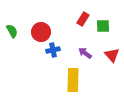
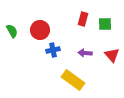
red rectangle: rotated 16 degrees counterclockwise
green square: moved 2 px right, 2 px up
red circle: moved 1 px left, 2 px up
purple arrow: rotated 32 degrees counterclockwise
yellow rectangle: rotated 55 degrees counterclockwise
